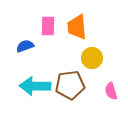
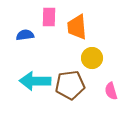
pink rectangle: moved 1 px right, 9 px up
blue semicircle: moved 11 px up; rotated 12 degrees clockwise
cyan arrow: moved 5 px up
